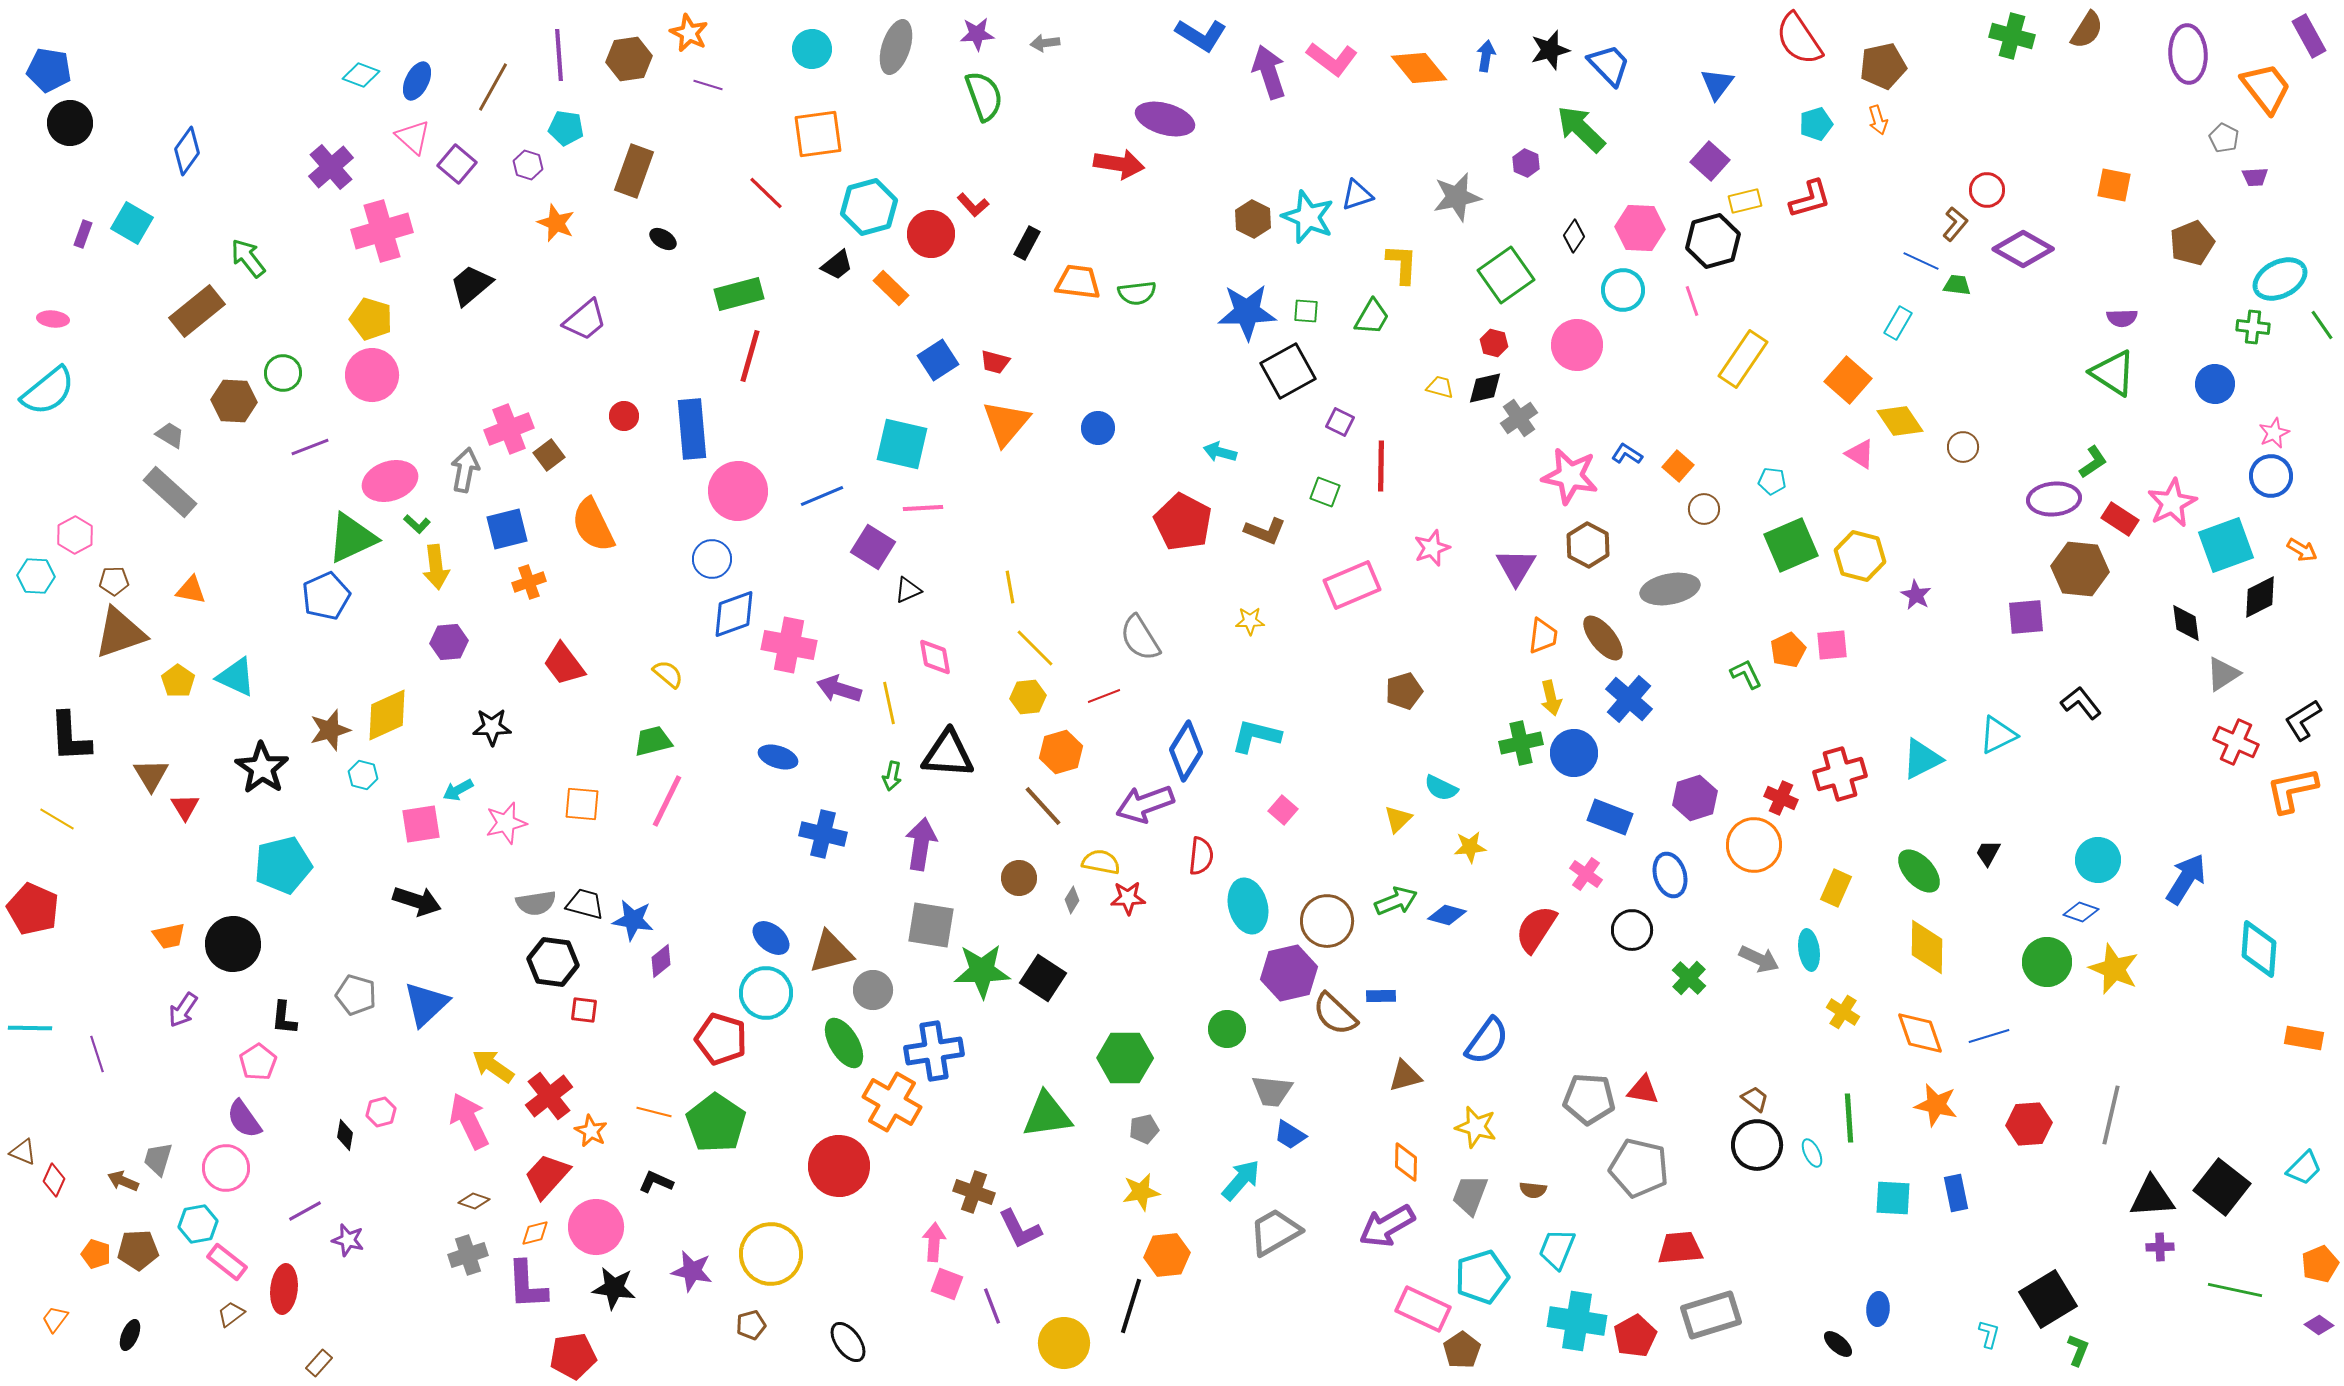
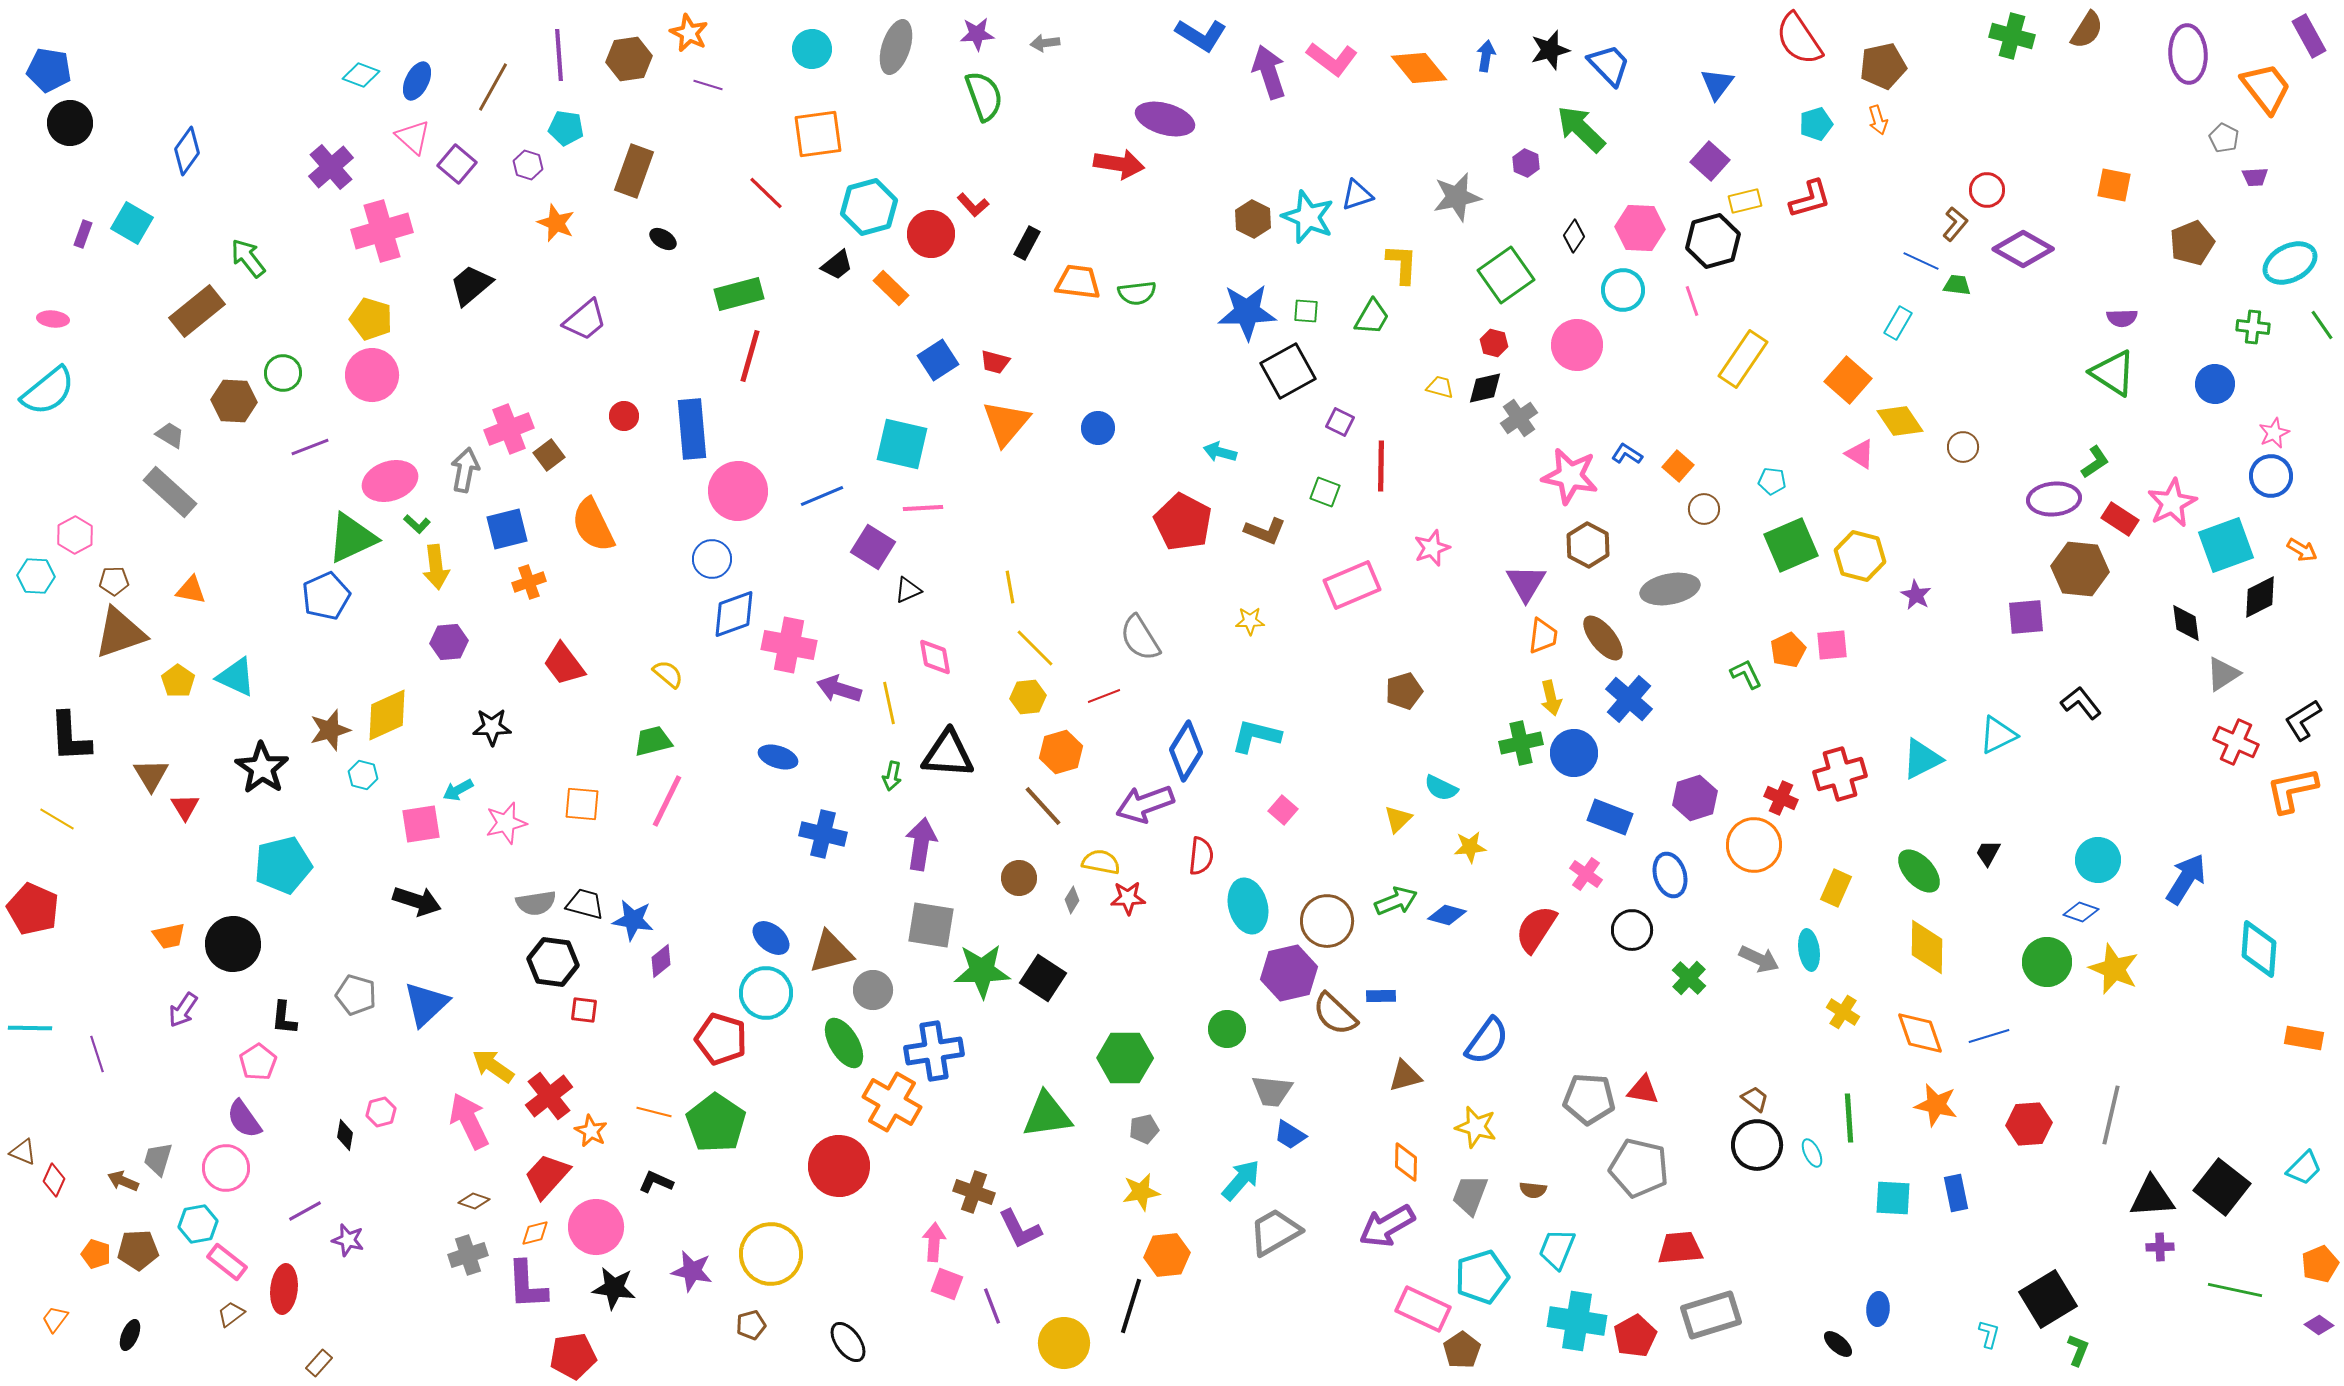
cyan ellipse at (2280, 279): moved 10 px right, 16 px up
green L-shape at (2093, 462): moved 2 px right
purple triangle at (1516, 567): moved 10 px right, 16 px down
